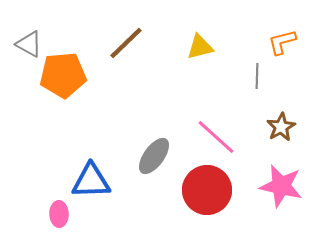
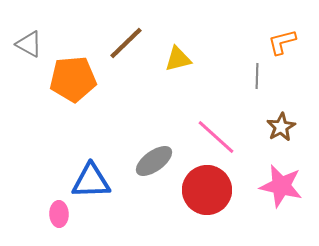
yellow triangle: moved 22 px left, 12 px down
orange pentagon: moved 10 px right, 4 px down
gray ellipse: moved 5 px down; rotated 18 degrees clockwise
